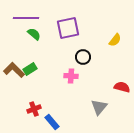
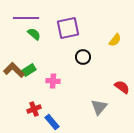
green rectangle: moved 1 px left, 1 px down
pink cross: moved 18 px left, 5 px down
red semicircle: rotated 21 degrees clockwise
